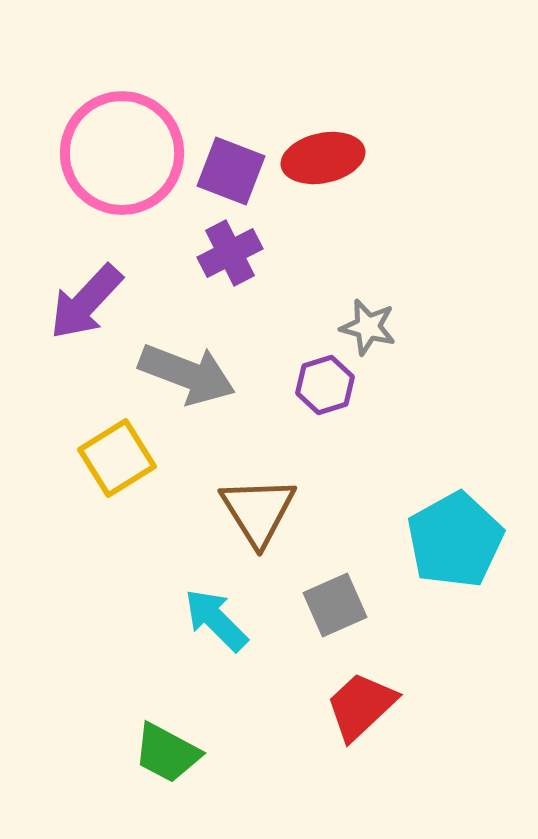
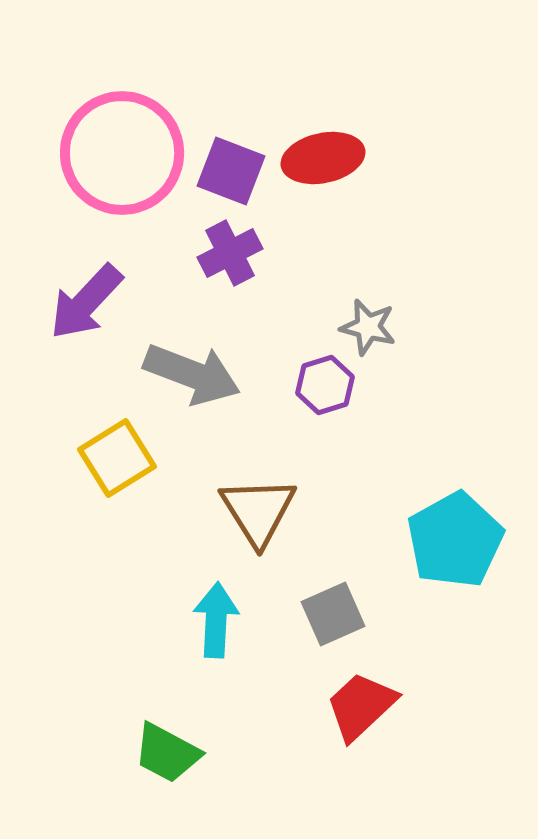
gray arrow: moved 5 px right
gray square: moved 2 px left, 9 px down
cyan arrow: rotated 48 degrees clockwise
